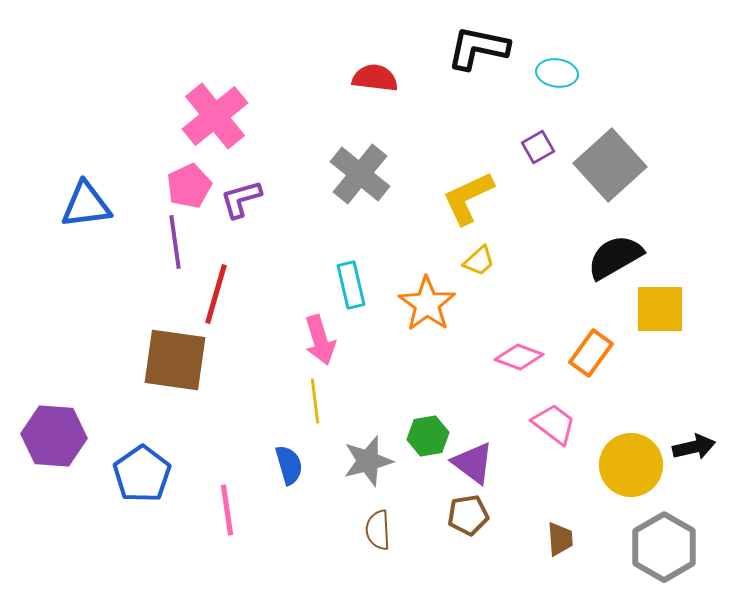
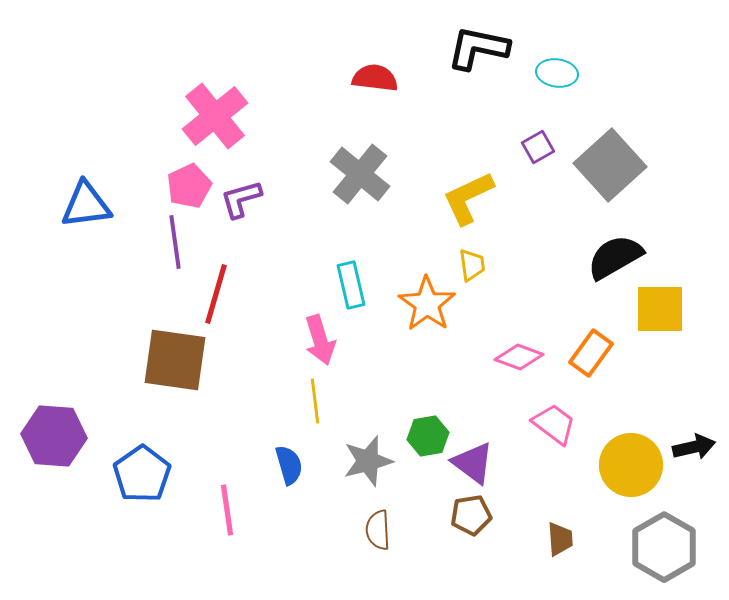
yellow trapezoid: moved 7 px left, 4 px down; rotated 56 degrees counterclockwise
brown pentagon: moved 3 px right
